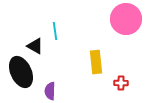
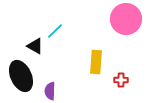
cyan line: rotated 54 degrees clockwise
yellow rectangle: rotated 10 degrees clockwise
black ellipse: moved 4 px down
red cross: moved 3 px up
